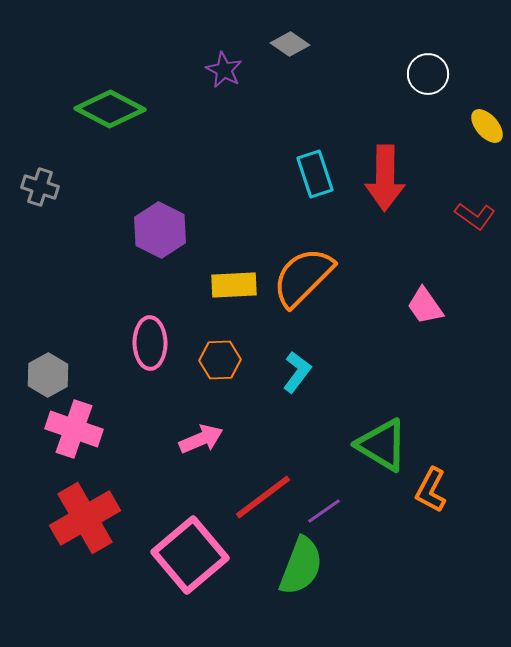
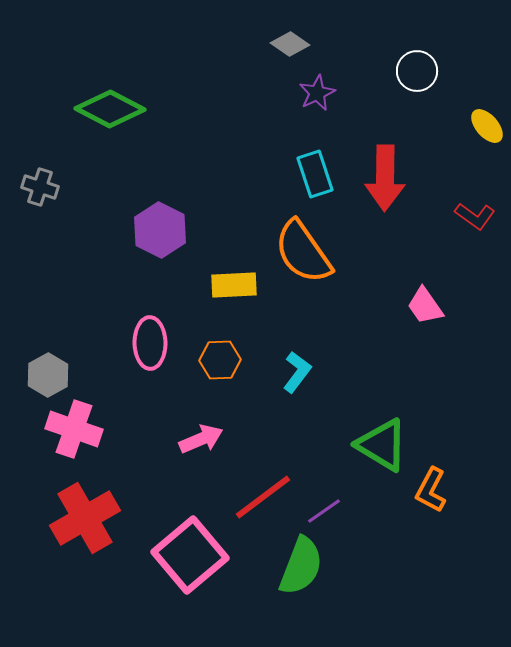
purple star: moved 93 px right, 23 px down; rotated 18 degrees clockwise
white circle: moved 11 px left, 3 px up
orange semicircle: moved 25 px up; rotated 80 degrees counterclockwise
